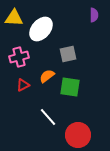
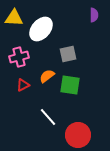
green square: moved 2 px up
